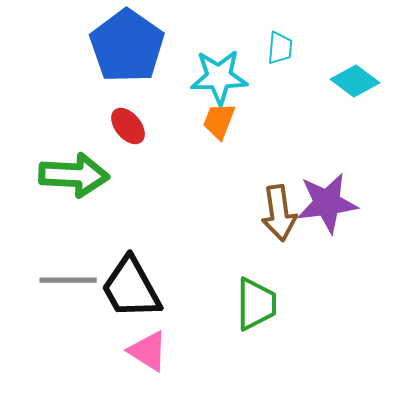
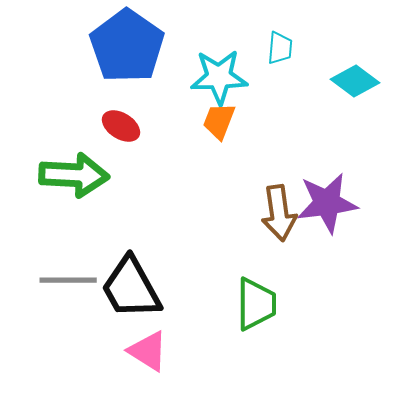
red ellipse: moved 7 px left; rotated 18 degrees counterclockwise
